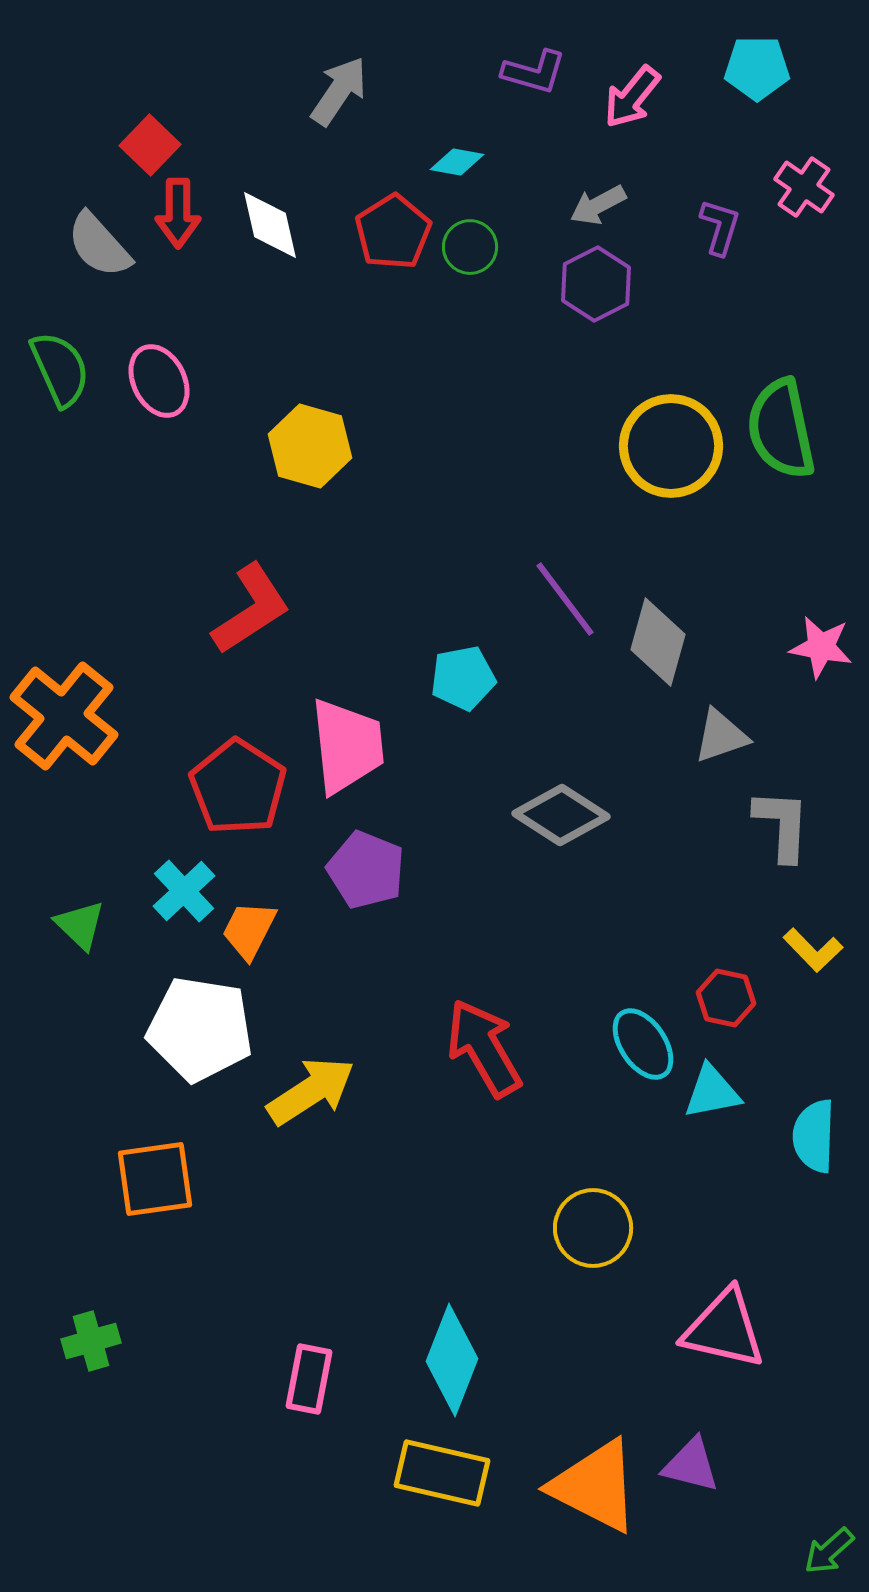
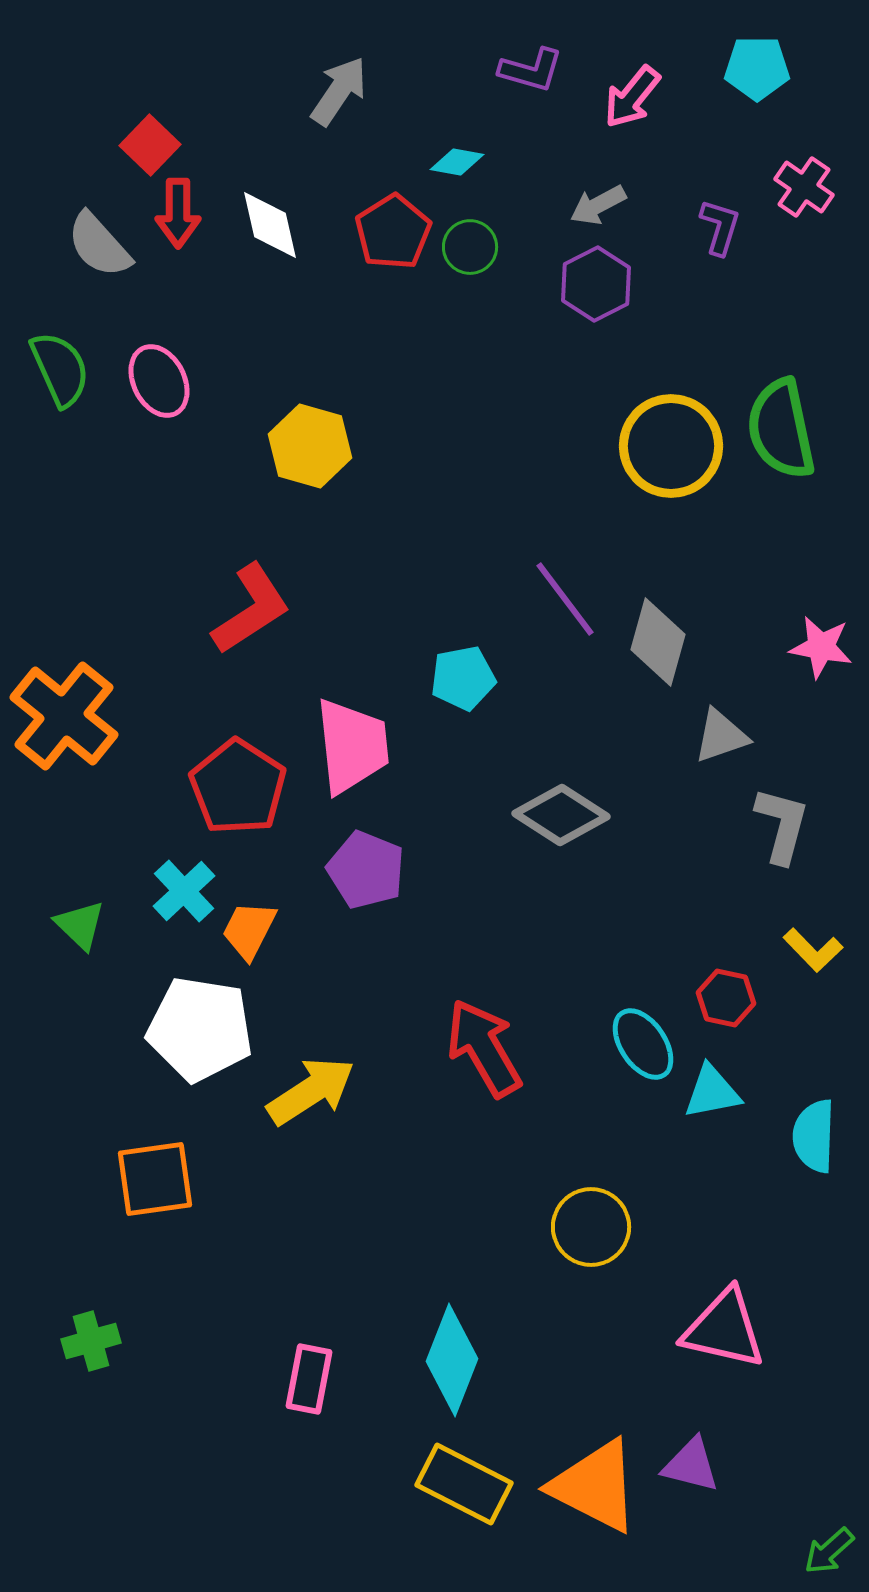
purple L-shape at (534, 72): moved 3 px left, 2 px up
pink trapezoid at (347, 746): moved 5 px right
gray L-shape at (782, 825): rotated 12 degrees clockwise
yellow circle at (593, 1228): moved 2 px left, 1 px up
yellow rectangle at (442, 1473): moved 22 px right, 11 px down; rotated 14 degrees clockwise
